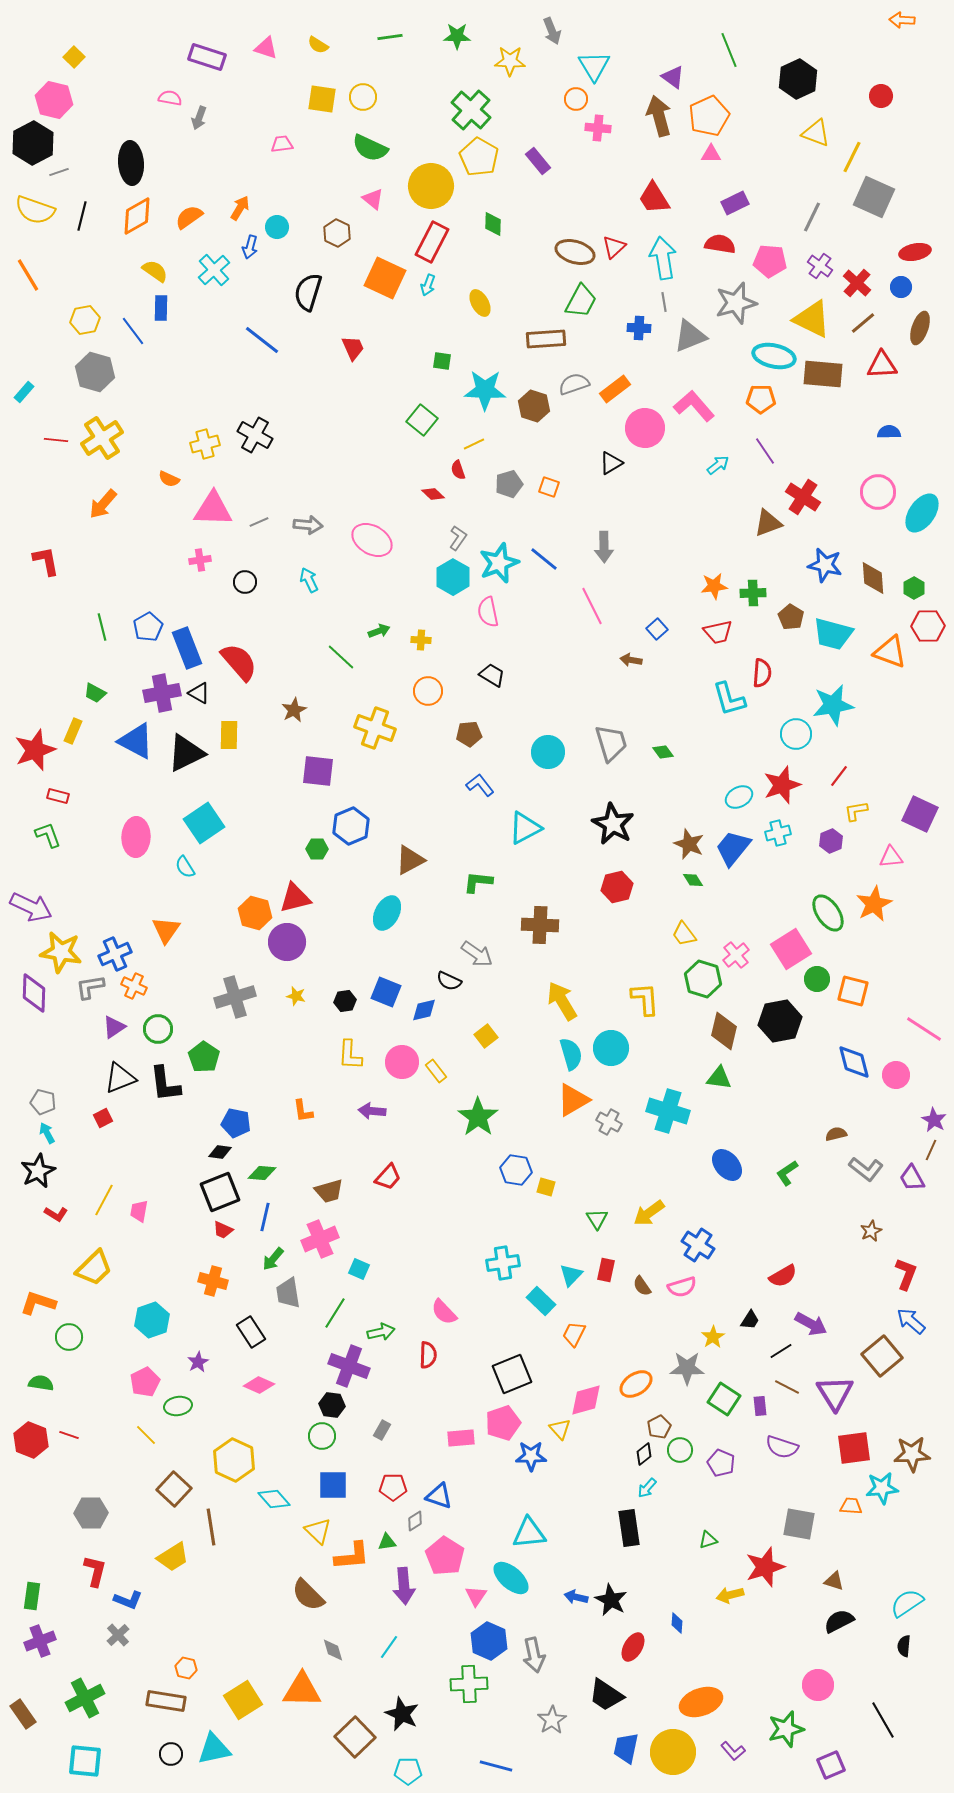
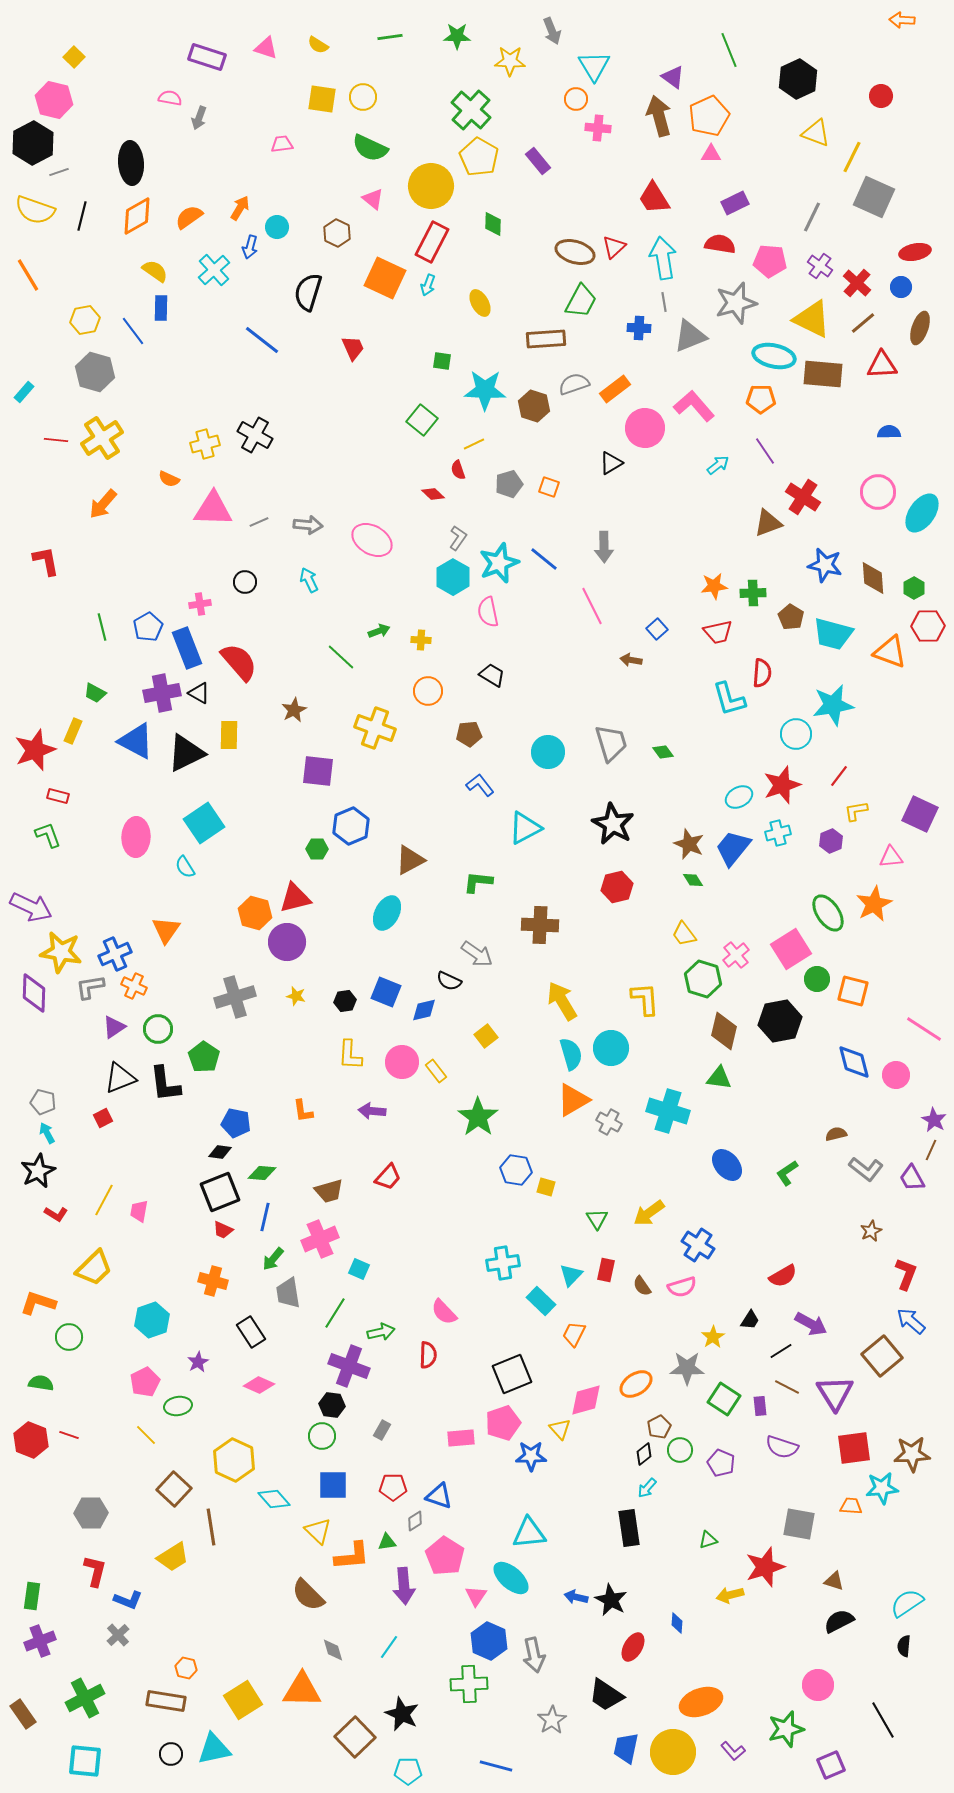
pink cross at (200, 560): moved 44 px down
